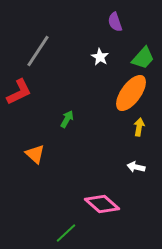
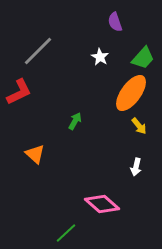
gray line: rotated 12 degrees clockwise
green arrow: moved 8 px right, 2 px down
yellow arrow: moved 1 px up; rotated 132 degrees clockwise
white arrow: rotated 90 degrees counterclockwise
